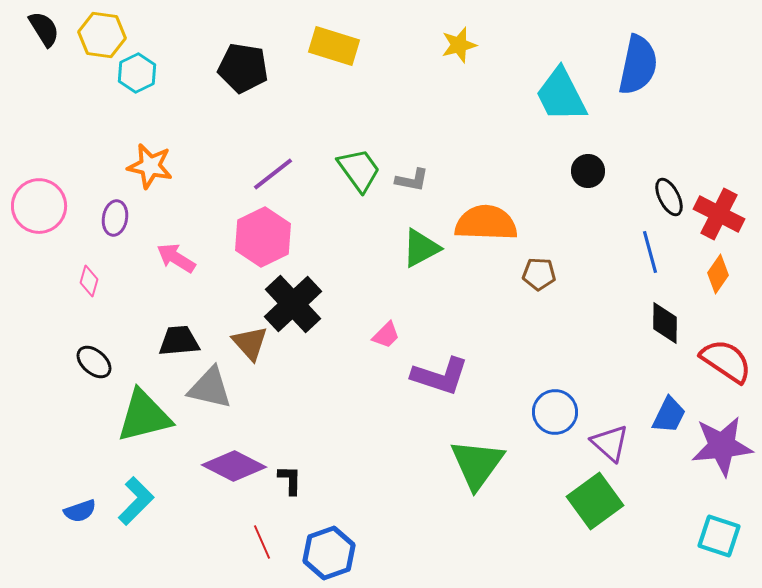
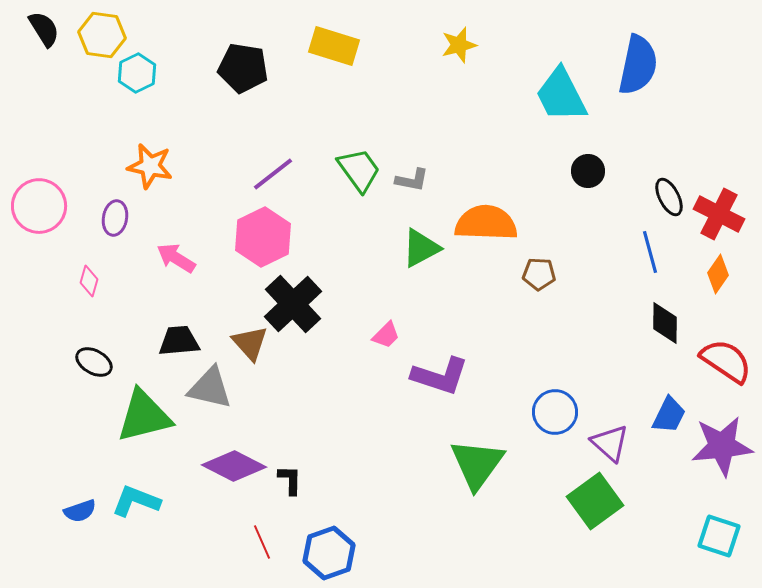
black ellipse at (94, 362): rotated 12 degrees counterclockwise
cyan L-shape at (136, 501): rotated 114 degrees counterclockwise
